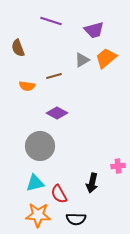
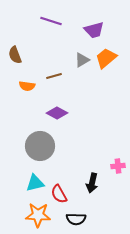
brown semicircle: moved 3 px left, 7 px down
